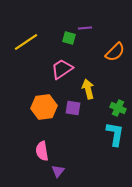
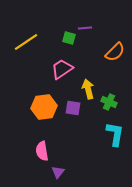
green cross: moved 9 px left, 6 px up
purple triangle: moved 1 px down
